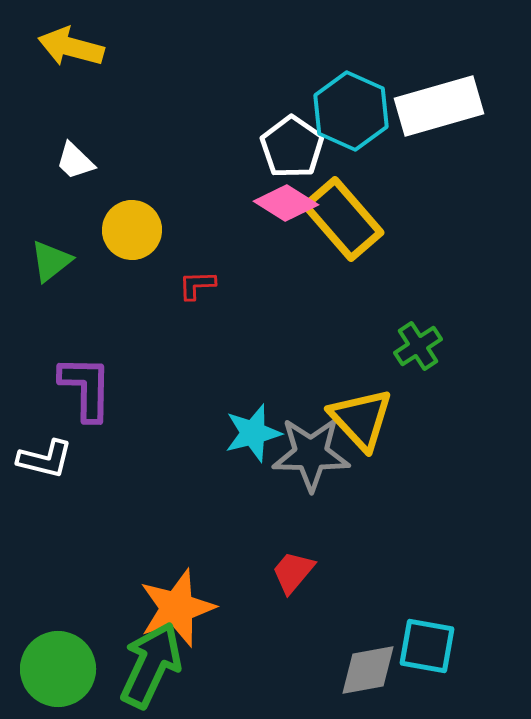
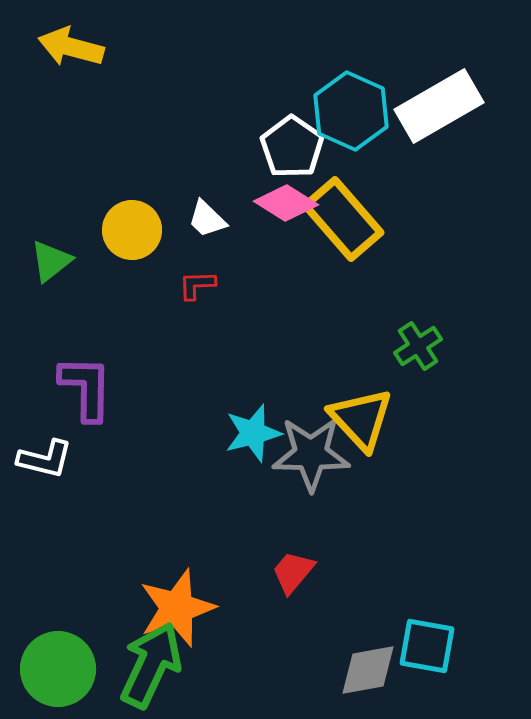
white rectangle: rotated 14 degrees counterclockwise
white trapezoid: moved 132 px right, 58 px down
